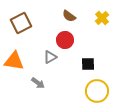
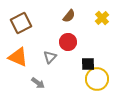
brown semicircle: rotated 88 degrees counterclockwise
red circle: moved 3 px right, 2 px down
gray triangle: rotated 16 degrees counterclockwise
orange triangle: moved 4 px right, 4 px up; rotated 15 degrees clockwise
yellow circle: moved 12 px up
